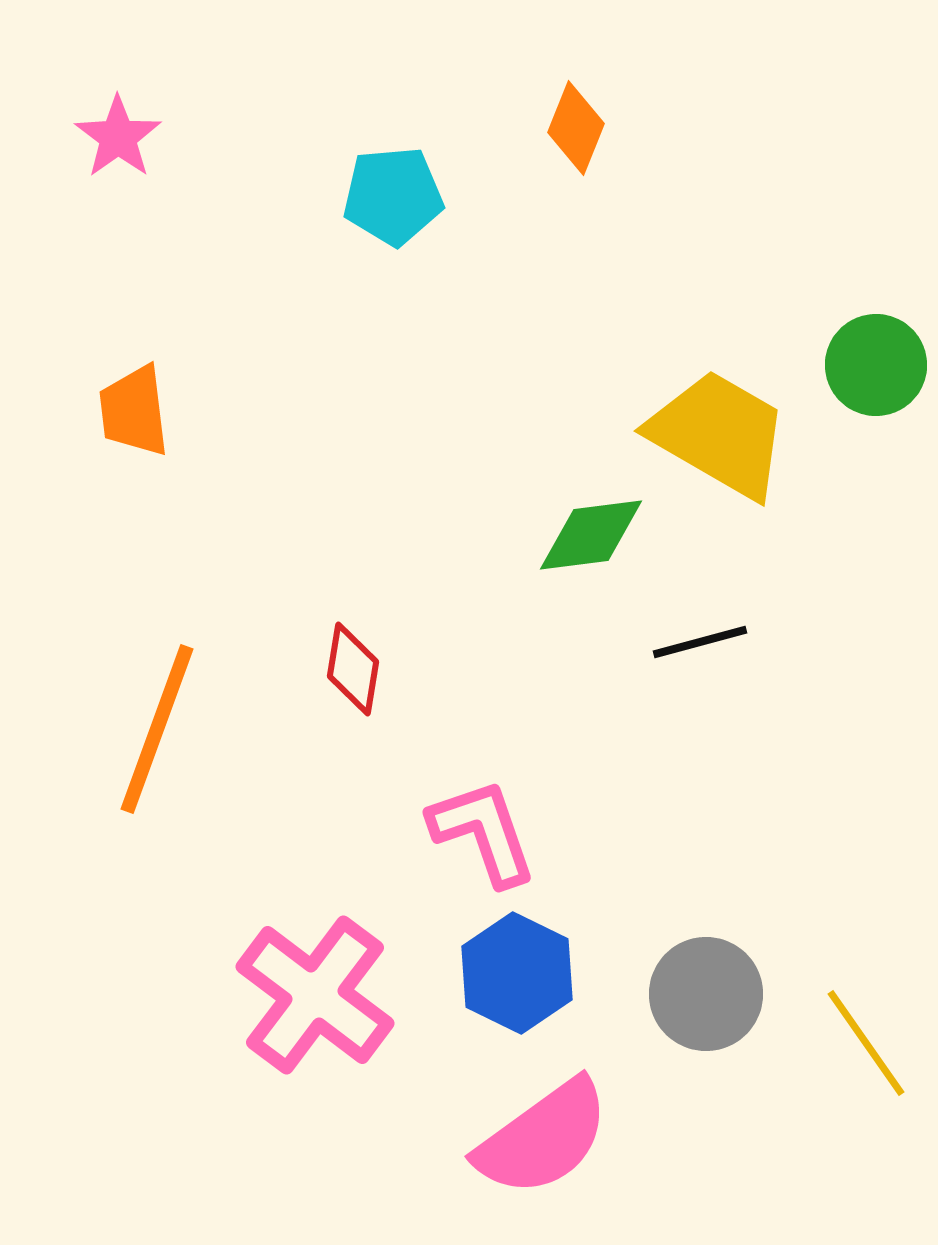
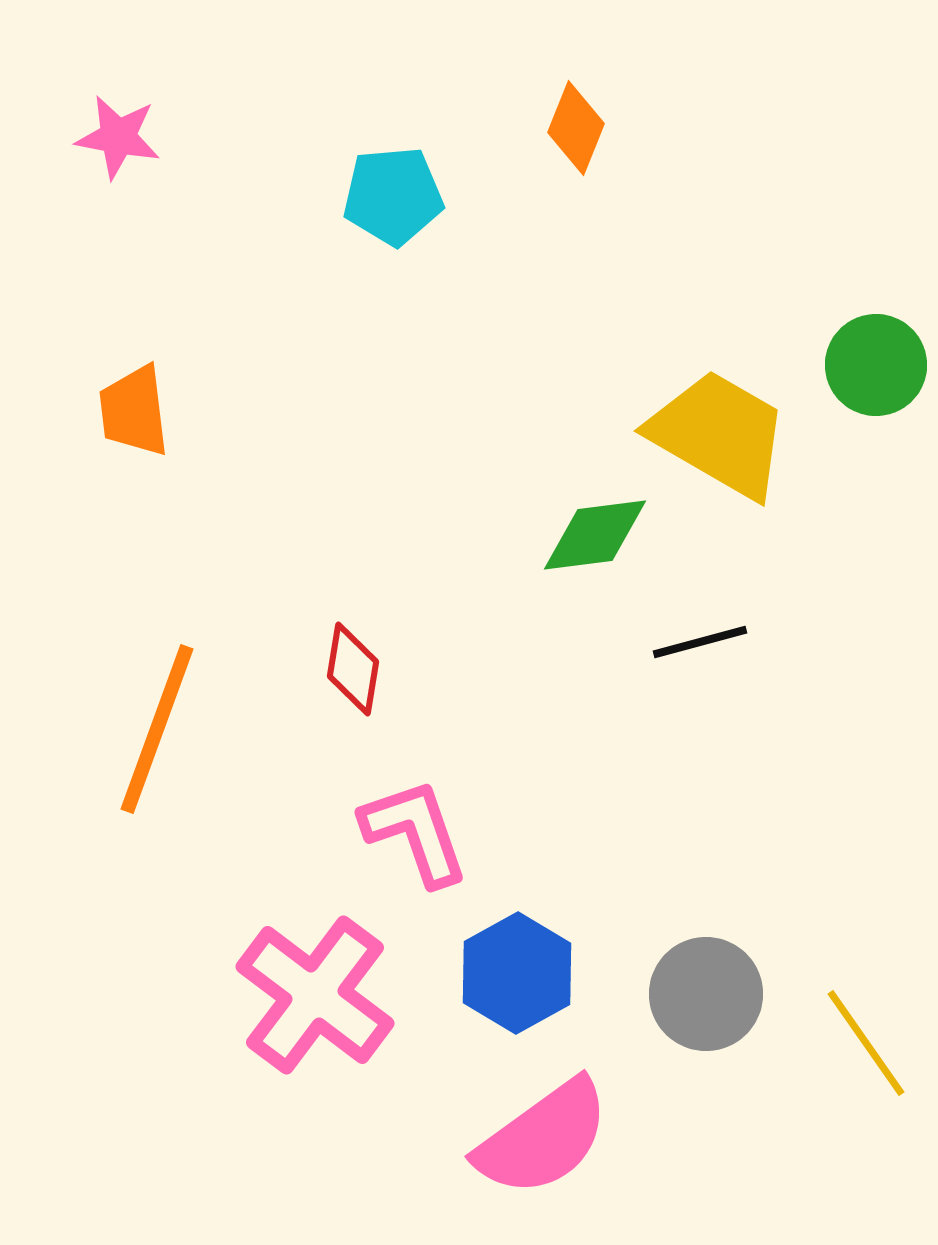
pink star: rotated 26 degrees counterclockwise
green diamond: moved 4 px right
pink L-shape: moved 68 px left
blue hexagon: rotated 5 degrees clockwise
